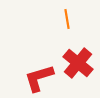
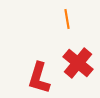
red L-shape: rotated 56 degrees counterclockwise
